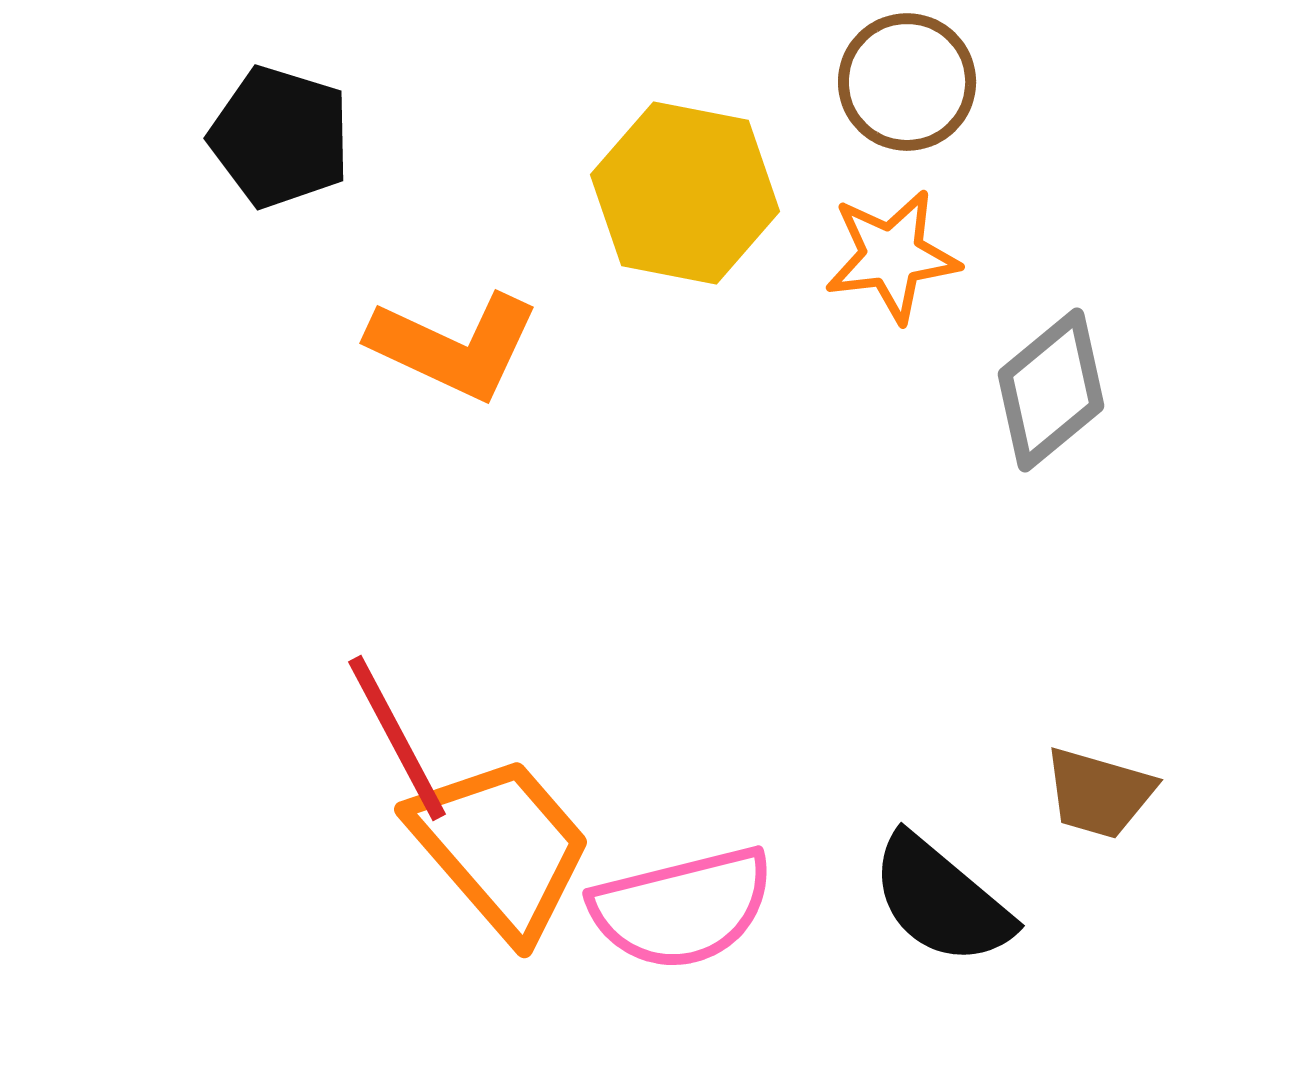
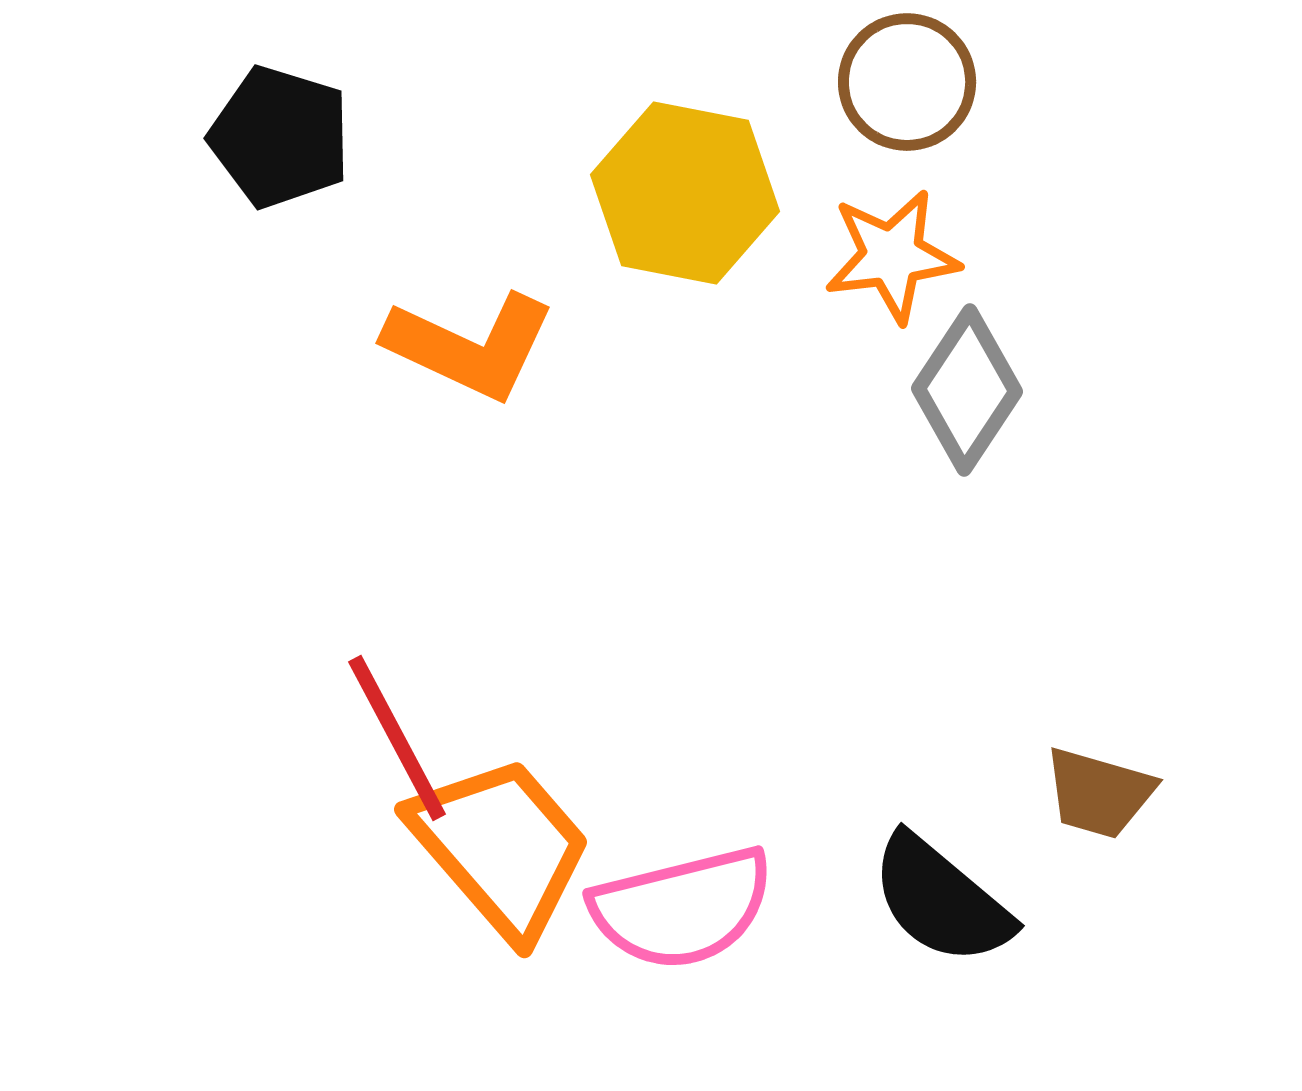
orange L-shape: moved 16 px right
gray diamond: moved 84 px left; rotated 17 degrees counterclockwise
